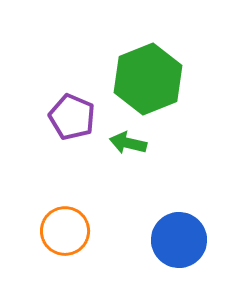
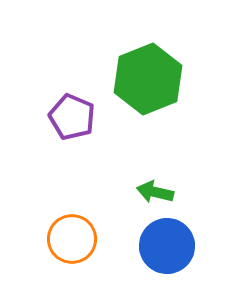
green arrow: moved 27 px right, 49 px down
orange circle: moved 7 px right, 8 px down
blue circle: moved 12 px left, 6 px down
